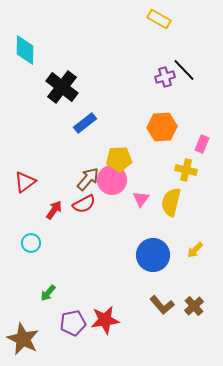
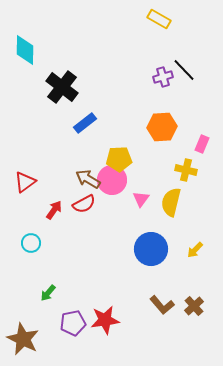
purple cross: moved 2 px left
brown arrow: rotated 100 degrees counterclockwise
blue circle: moved 2 px left, 6 px up
